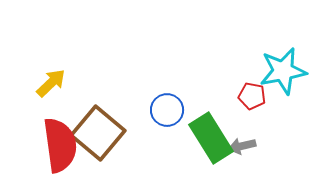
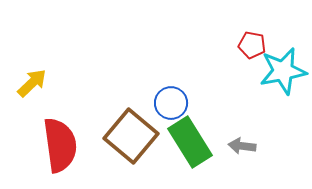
yellow arrow: moved 19 px left
red pentagon: moved 51 px up
blue circle: moved 4 px right, 7 px up
brown square: moved 33 px right, 3 px down
green rectangle: moved 21 px left, 4 px down
gray arrow: rotated 20 degrees clockwise
